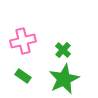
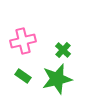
green star: moved 7 px left; rotated 12 degrees clockwise
